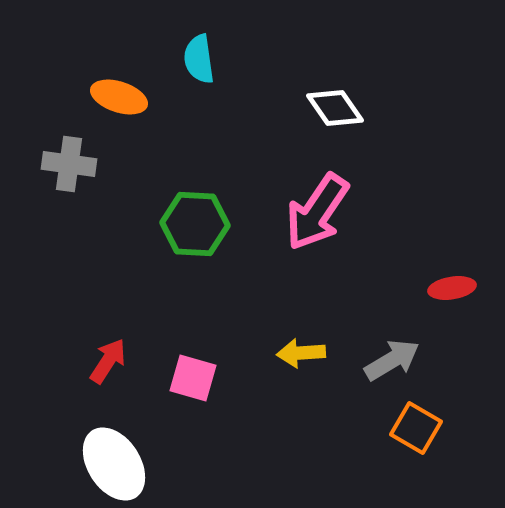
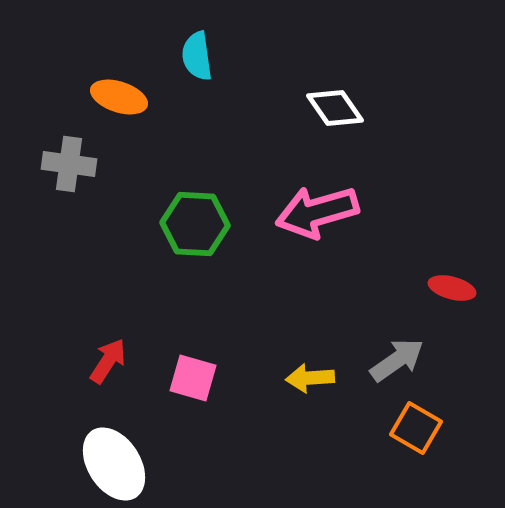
cyan semicircle: moved 2 px left, 3 px up
pink arrow: rotated 40 degrees clockwise
red ellipse: rotated 24 degrees clockwise
yellow arrow: moved 9 px right, 25 px down
gray arrow: moved 5 px right; rotated 4 degrees counterclockwise
